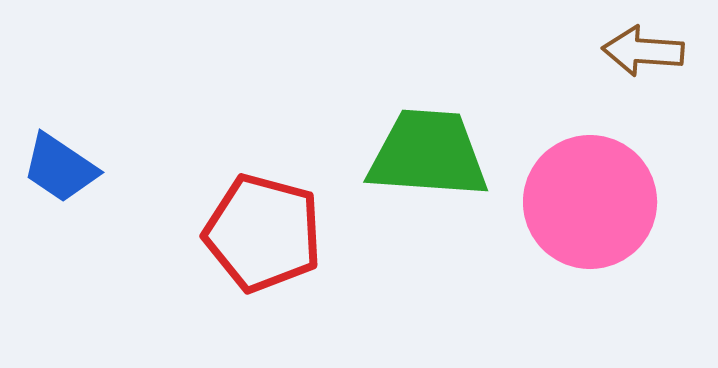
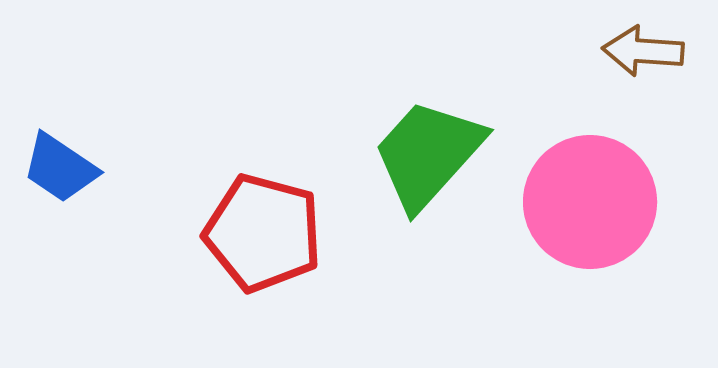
green trapezoid: rotated 52 degrees counterclockwise
